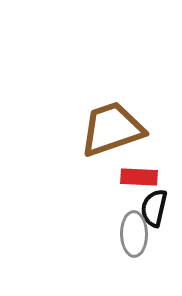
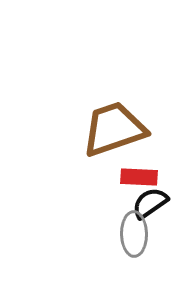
brown trapezoid: moved 2 px right
black semicircle: moved 4 px left, 5 px up; rotated 42 degrees clockwise
